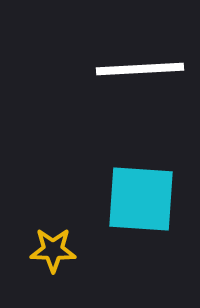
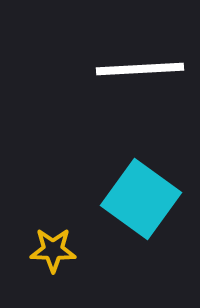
cyan square: rotated 32 degrees clockwise
